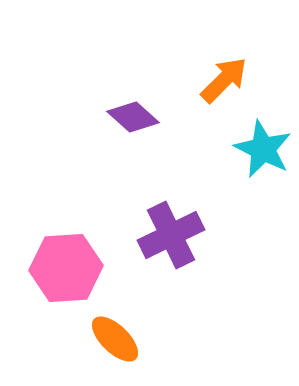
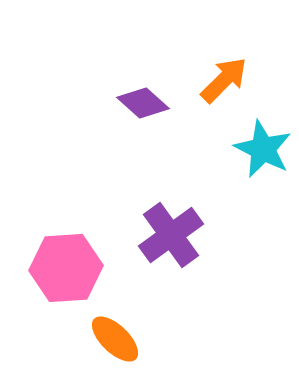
purple diamond: moved 10 px right, 14 px up
purple cross: rotated 10 degrees counterclockwise
